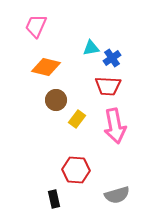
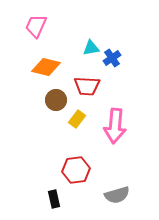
red trapezoid: moved 21 px left
pink arrow: rotated 16 degrees clockwise
red hexagon: rotated 12 degrees counterclockwise
